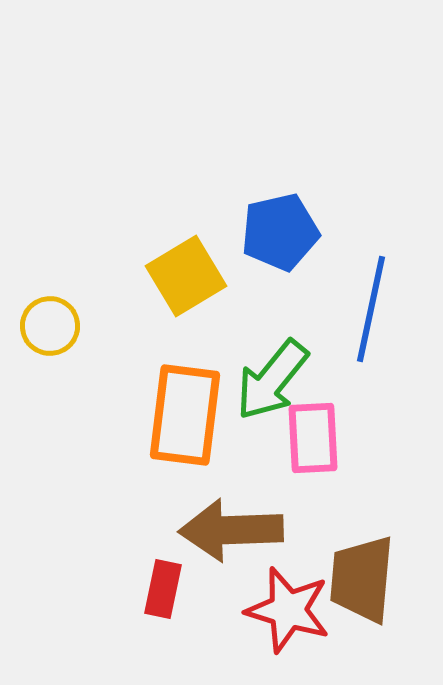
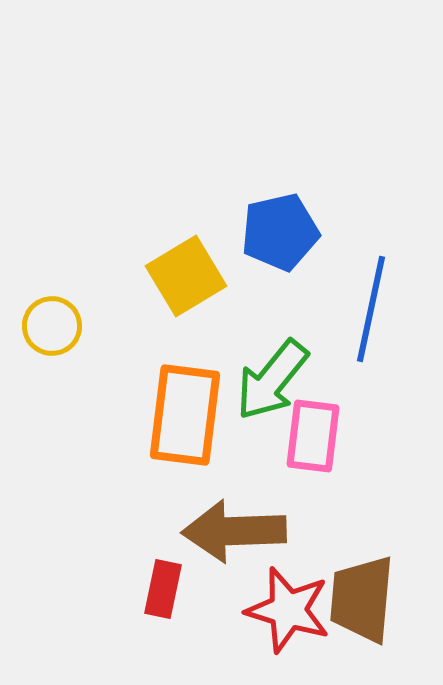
yellow circle: moved 2 px right
pink rectangle: moved 2 px up; rotated 10 degrees clockwise
brown arrow: moved 3 px right, 1 px down
brown trapezoid: moved 20 px down
